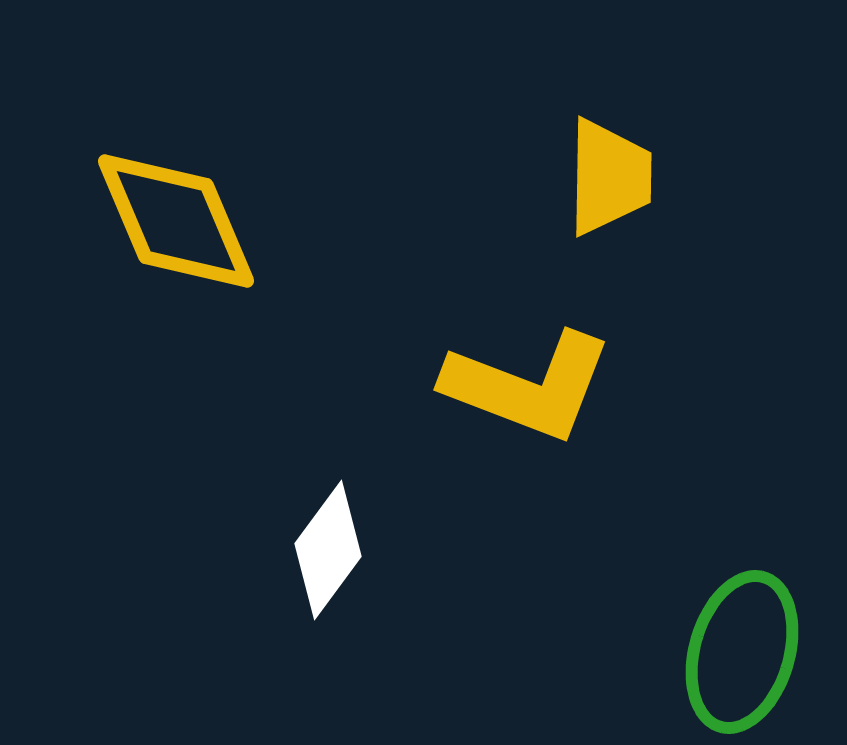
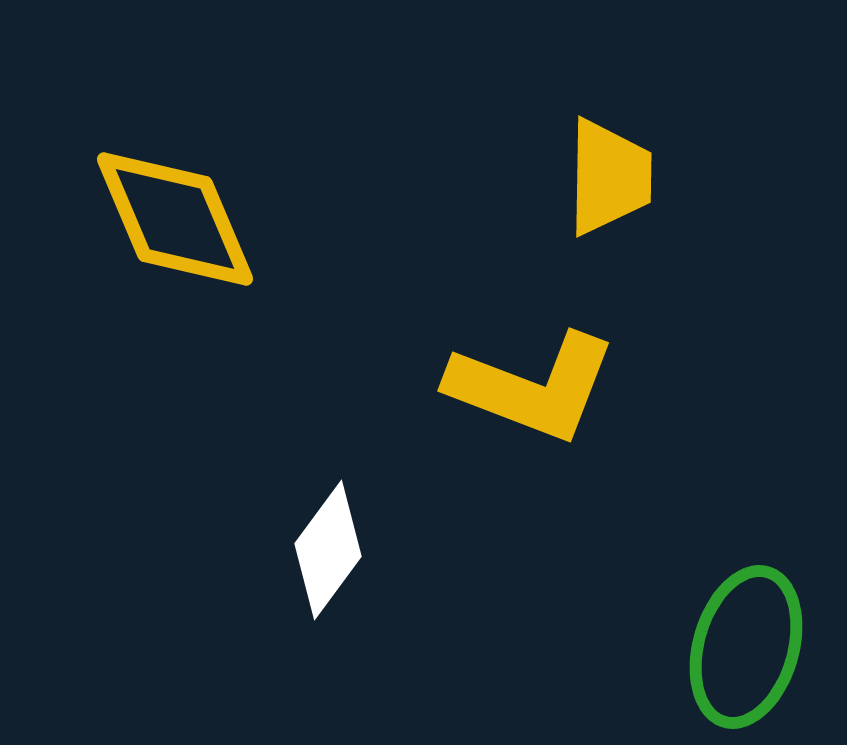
yellow diamond: moved 1 px left, 2 px up
yellow L-shape: moved 4 px right, 1 px down
green ellipse: moved 4 px right, 5 px up
